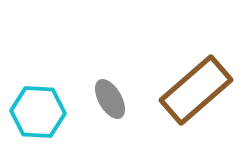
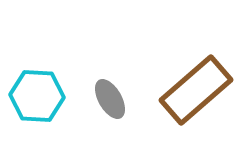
cyan hexagon: moved 1 px left, 16 px up
